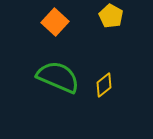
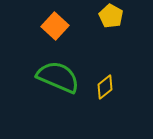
orange square: moved 4 px down
yellow diamond: moved 1 px right, 2 px down
